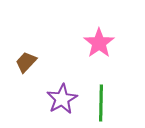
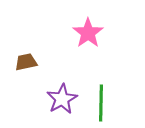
pink star: moved 11 px left, 10 px up
brown trapezoid: rotated 35 degrees clockwise
